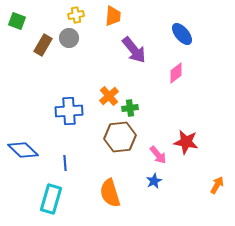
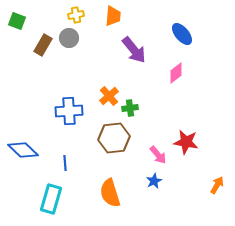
brown hexagon: moved 6 px left, 1 px down
